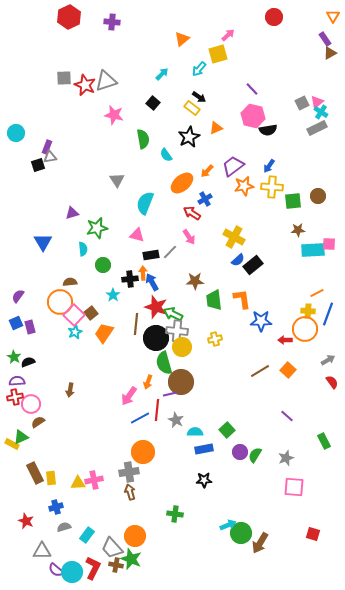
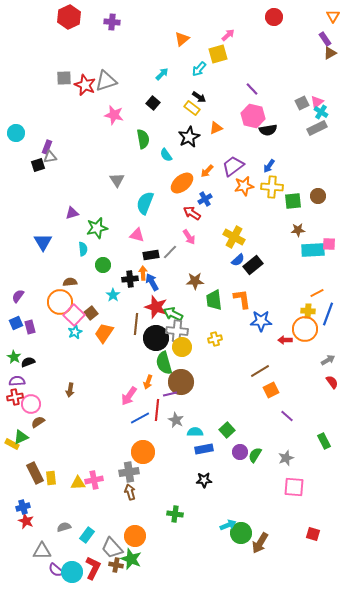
orange square at (288, 370): moved 17 px left, 20 px down; rotated 21 degrees clockwise
blue cross at (56, 507): moved 33 px left
